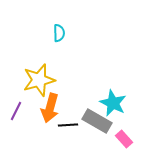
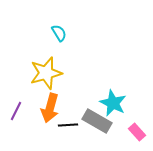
cyan semicircle: rotated 30 degrees counterclockwise
yellow star: moved 7 px right, 7 px up
pink rectangle: moved 13 px right, 7 px up
